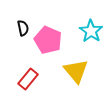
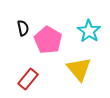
cyan star: moved 2 px left
pink pentagon: rotated 8 degrees clockwise
yellow triangle: moved 3 px right, 2 px up
